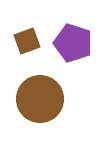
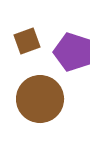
purple pentagon: moved 9 px down
